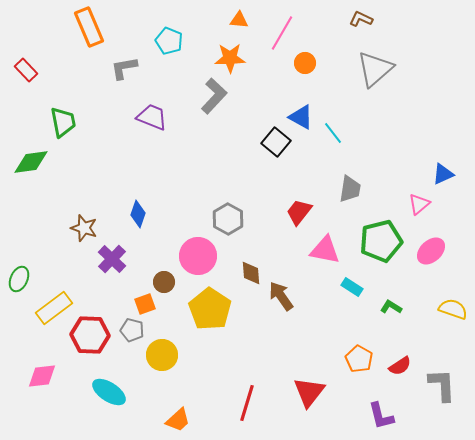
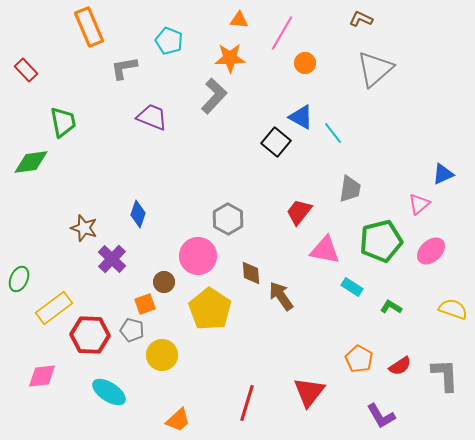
gray L-shape at (442, 385): moved 3 px right, 10 px up
purple L-shape at (381, 416): rotated 16 degrees counterclockwise
